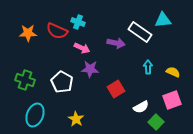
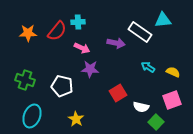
cyan cross: rotated 24 degrees counterclockwise
red semicircle: rotated 75 degrees counterclockwise
cyan arrow: rotated 56 degrees counterclockwise
white pentagon: moved 4 px down; rotated 15 degrees counterclockwise
red square: moved 2 px right, 4 px down
white semicircle: rotated 42 degrees clockwise
cyan ellipse: moved 3 px left, 1 px down
